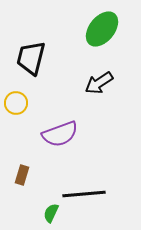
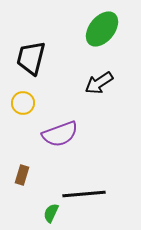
yellow circle: moved 7 px right
